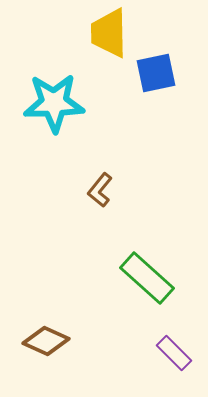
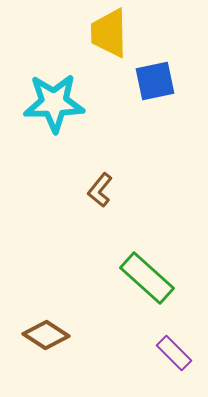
blue square: moved 1 px left, 8 px down
brown diamond: moved 6 px up; rotated 9 degrees clockwise
